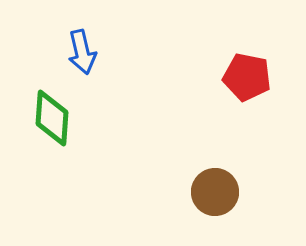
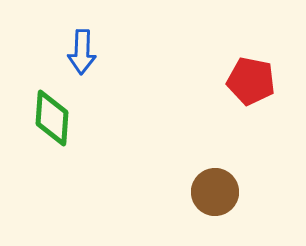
blue arrow: rotated 15 degrees clockwise
red pentagon: moved 4 px right, 4 px down
